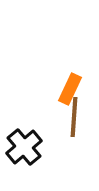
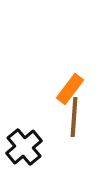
orange rectangle: rotated 12 degrees clockwise
